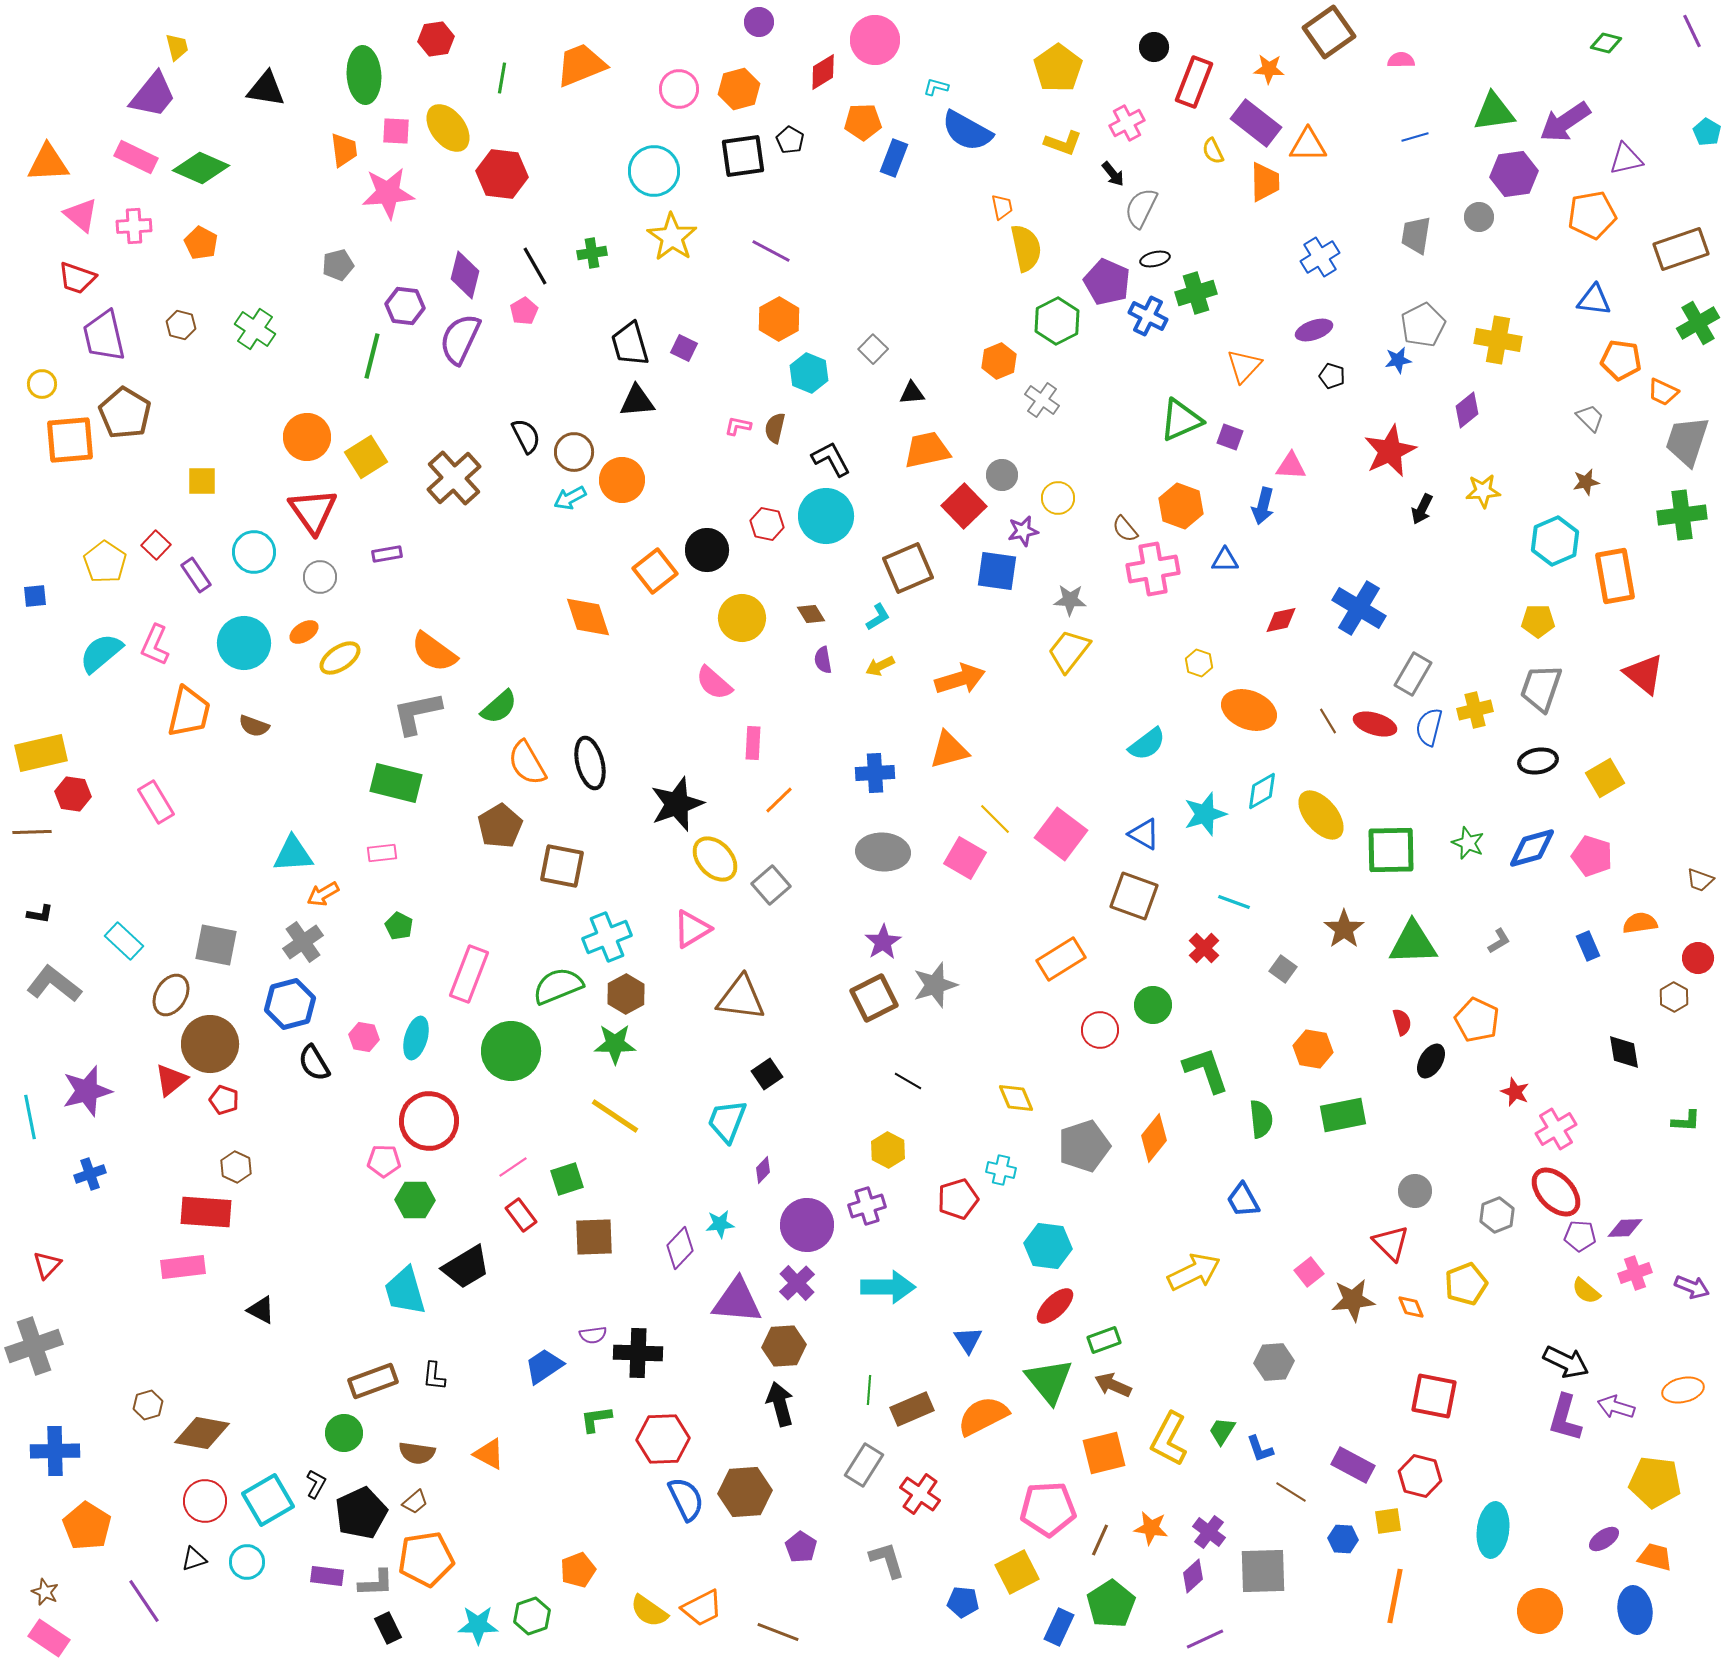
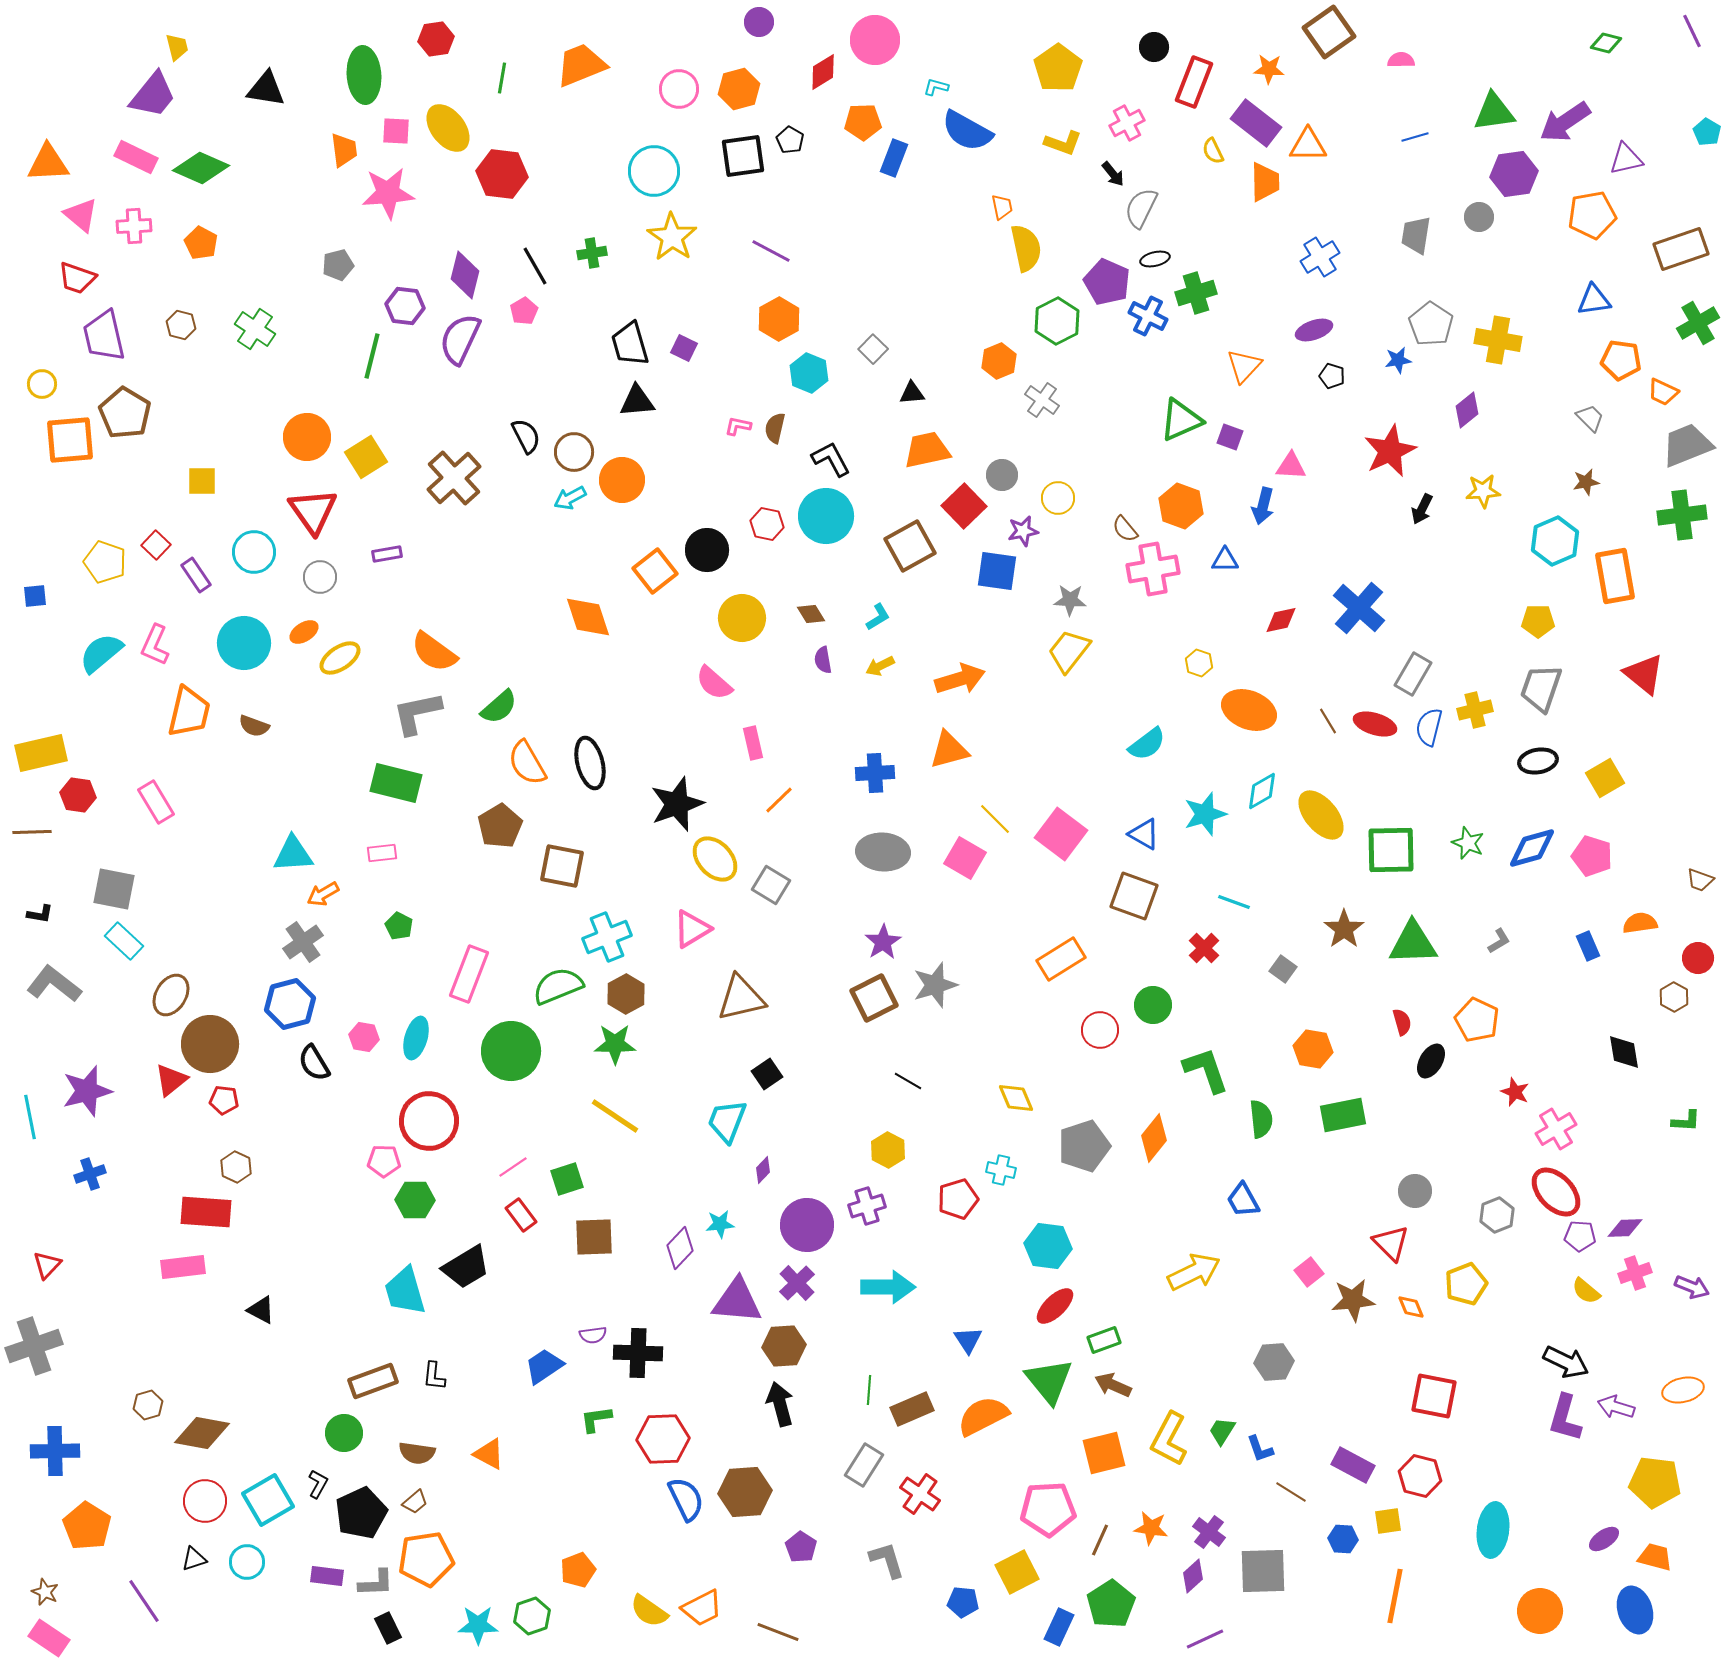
blue triangle at (1594, 300): rotated 15 degrees counterclockwise
gray pentagon at (1423, 325): moved 8 px right, 1 px up; rotated 12 degrees counterclockwise
gray trapezoid at (1687, 441): moved 4 px down; rotated 50 degrees clockwise
yellow pentagon at (105, 562): rotated 15 degrees counterclockwise
brown square at (908, 568): moved 2 px right, 22 px up; rotated 6 degrees counterclockwise
blue cross at (1359, 608): rotated 10 degrees clockwise
pink rectangle at (753, 743): rotated 16 degrees counterclockwise
red hexagon at (73, 794): moved 5 px right, 1 px down
gray square at (771, 885): rotated 18 degrees counterclockwise
gray square at (216, 945): moved 102 px left, 56 px up
brown triangle at (741, 998): rotated 20 degrees counterclockwise
red pentagon at (224, 1100): rotated 12 degrees counterclockwise
black L-shape at (316, 1484): moved 2 px right
blue ellipse at (1635, 1610): rotated 9 degrees counterclockwise
